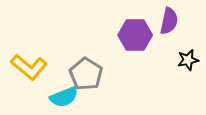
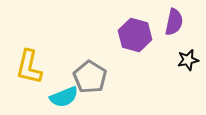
purple semicircle: moved 5 px right, 1 px down
purple hexagon: rotated 16 degrees clockwise
yellow L-shape: rotated 63 degrees clockwise
gray pentagon: moved 4 px right, 3 px down
